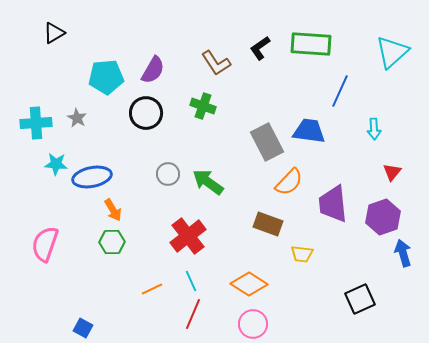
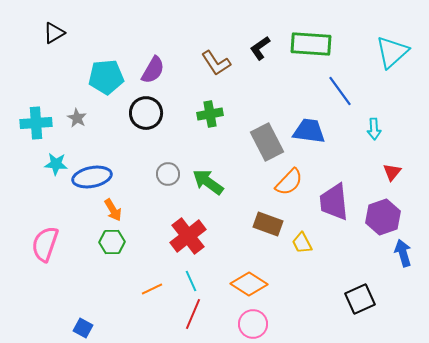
blue line: rotated 60 degrees counterclockwise
green cross: moved 7 px right, 8 px down; rotated 30 degrees counterclockwise
purple trapezoid: moved 1 px right, 2 px up
yellow trapezoid: moved 11 px up; rotated 55 degrees clockwise
